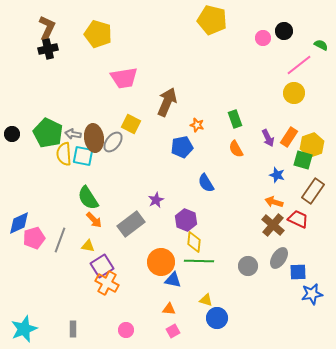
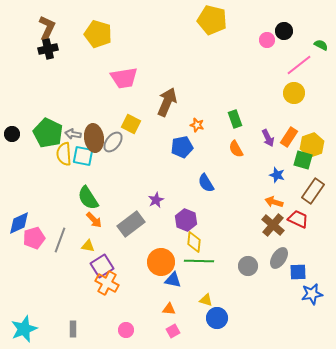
pink circle at (263, 38): moved 4 px right, 2 px down
